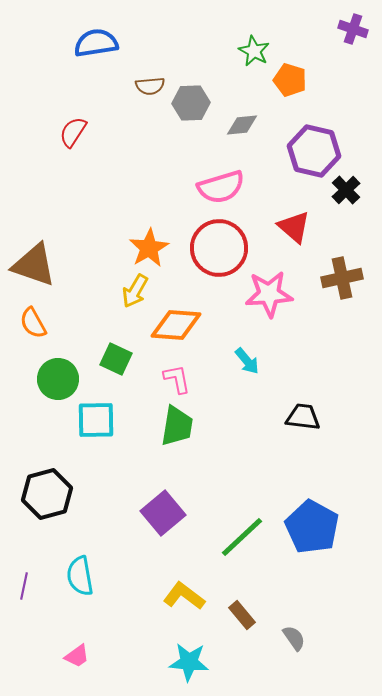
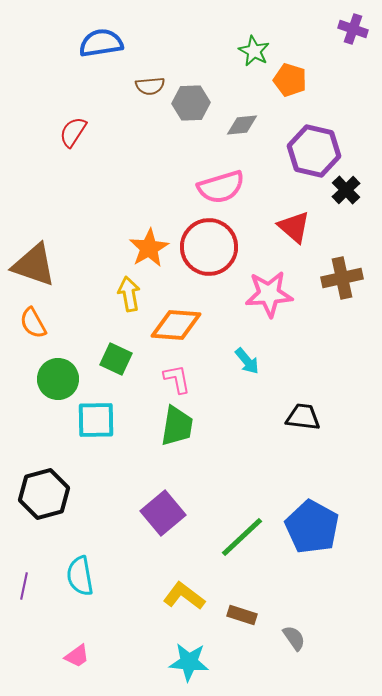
blue semicircle: moved 5 px right
red circle: moved 10 px left, 1 px up
yellow arrow: moved 6 px left, 3 px down; rotated 140 degrees clockwise
black hexagon: moved 3 px left
brown rectangle: rotated 32 degrees counterclockwise
